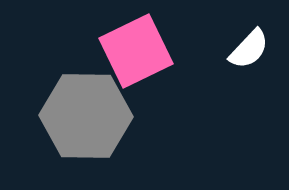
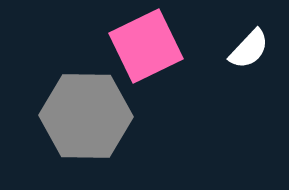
pink square: moved 10 px right, 5 px up
